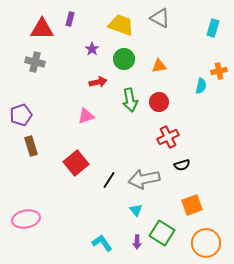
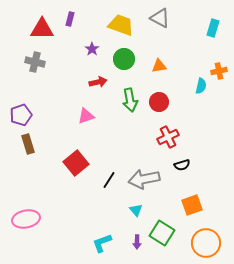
brown rectangle: moved 3 px left, 2 px up
cyan L-shape: rotated 75 degrees counterclockwise
